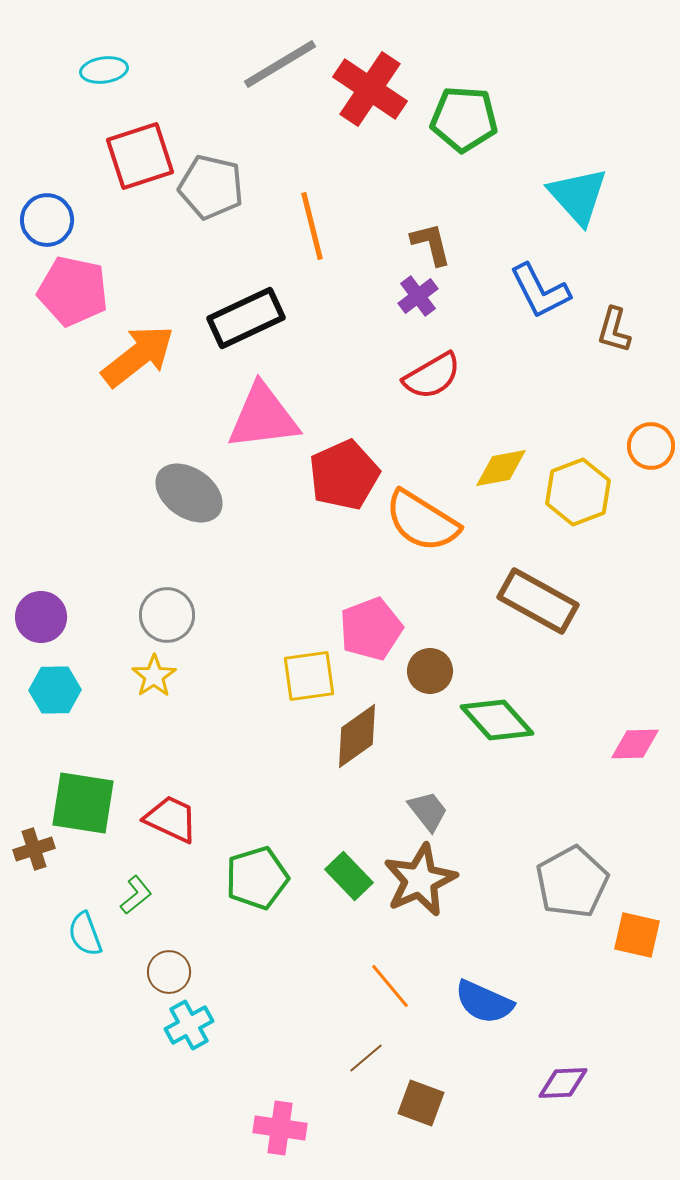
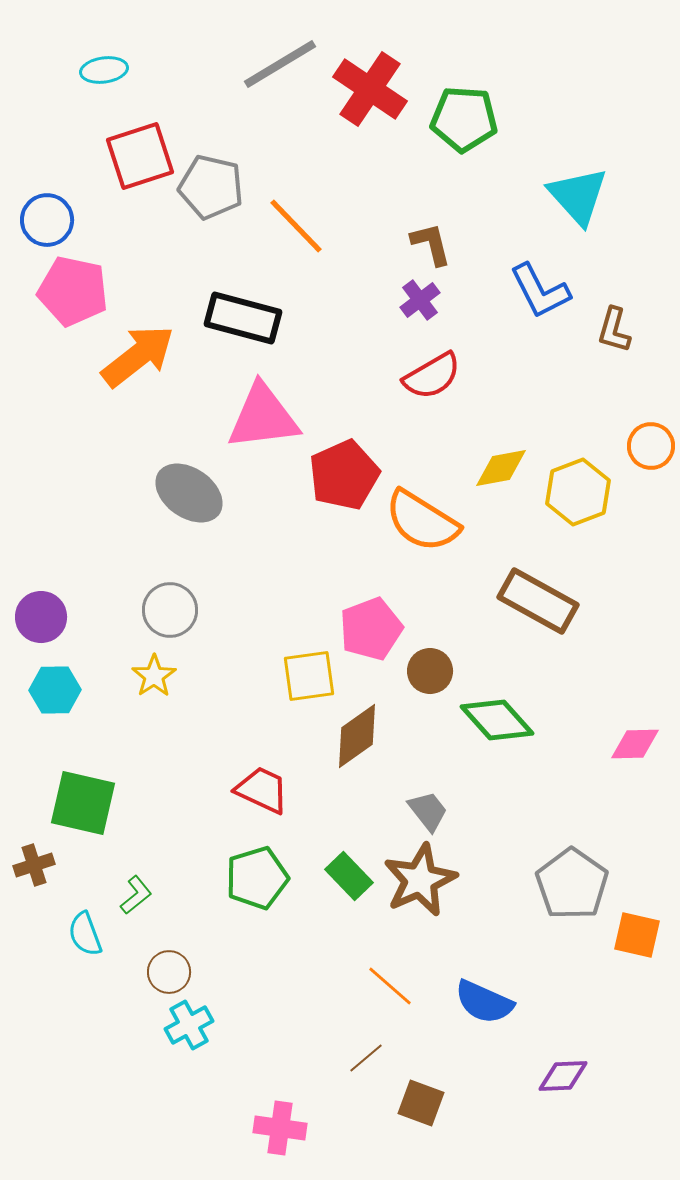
orange line at (312, 226): moved 16 px left; rotated 30 degrees counterclockwise
purple cross at (418, 296): moved 2 px right, 4 px down
black rectangle at (246, 318): moved 3 px left; rotated 40 degrees clockwise
gray circle at (167, 615): moved 3 px right, 5 px up
green square at (83, 803): rotated 4 degrees clockwise
red trapezoid at (171, 819): moved 91 px right, 29 px up
brown cross at (34, 849): moved 16 px down
gray pentagon at (572, 882): moved 2 px down; rotated 8 degrees counterclockwise
orange line at (390, 986): rotated 9 degrees counterclockwise
purple diamond at (563, 1083): moved 7 px up
